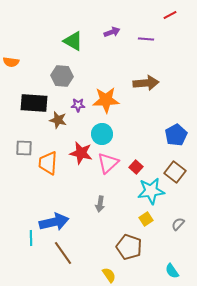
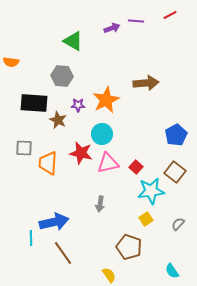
purple arrow: moved 4 px up
purple line: moved 10 px left, 18 px up
orange star: rotated 24 degrees counterclockwise
brown star: rotated 12 degrees clockwise
pink triangle: rotated 30 degrees clockwise
